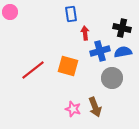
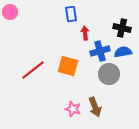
gray circle: moved 3 px left, 4 px up
